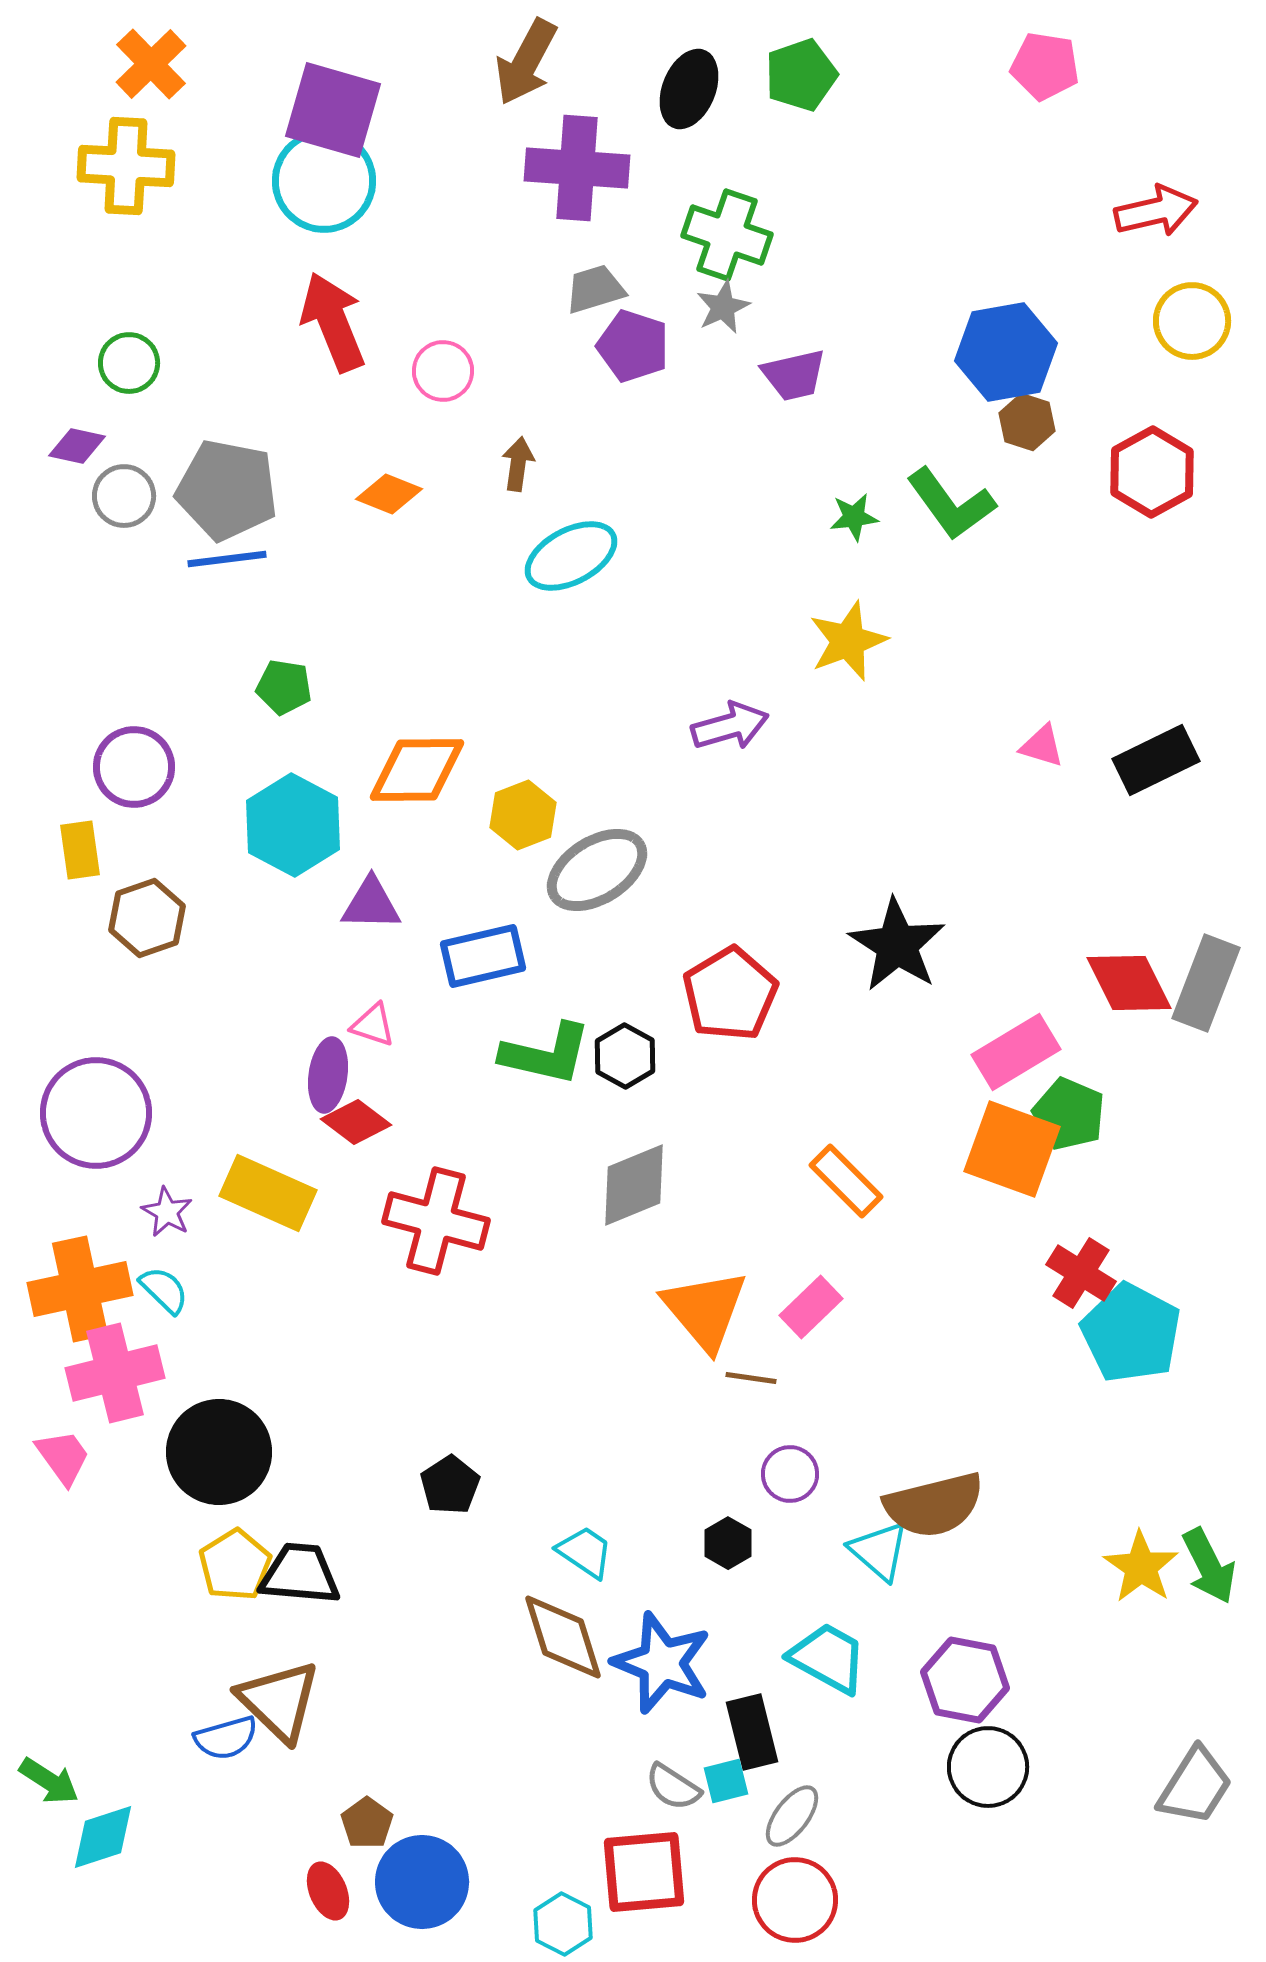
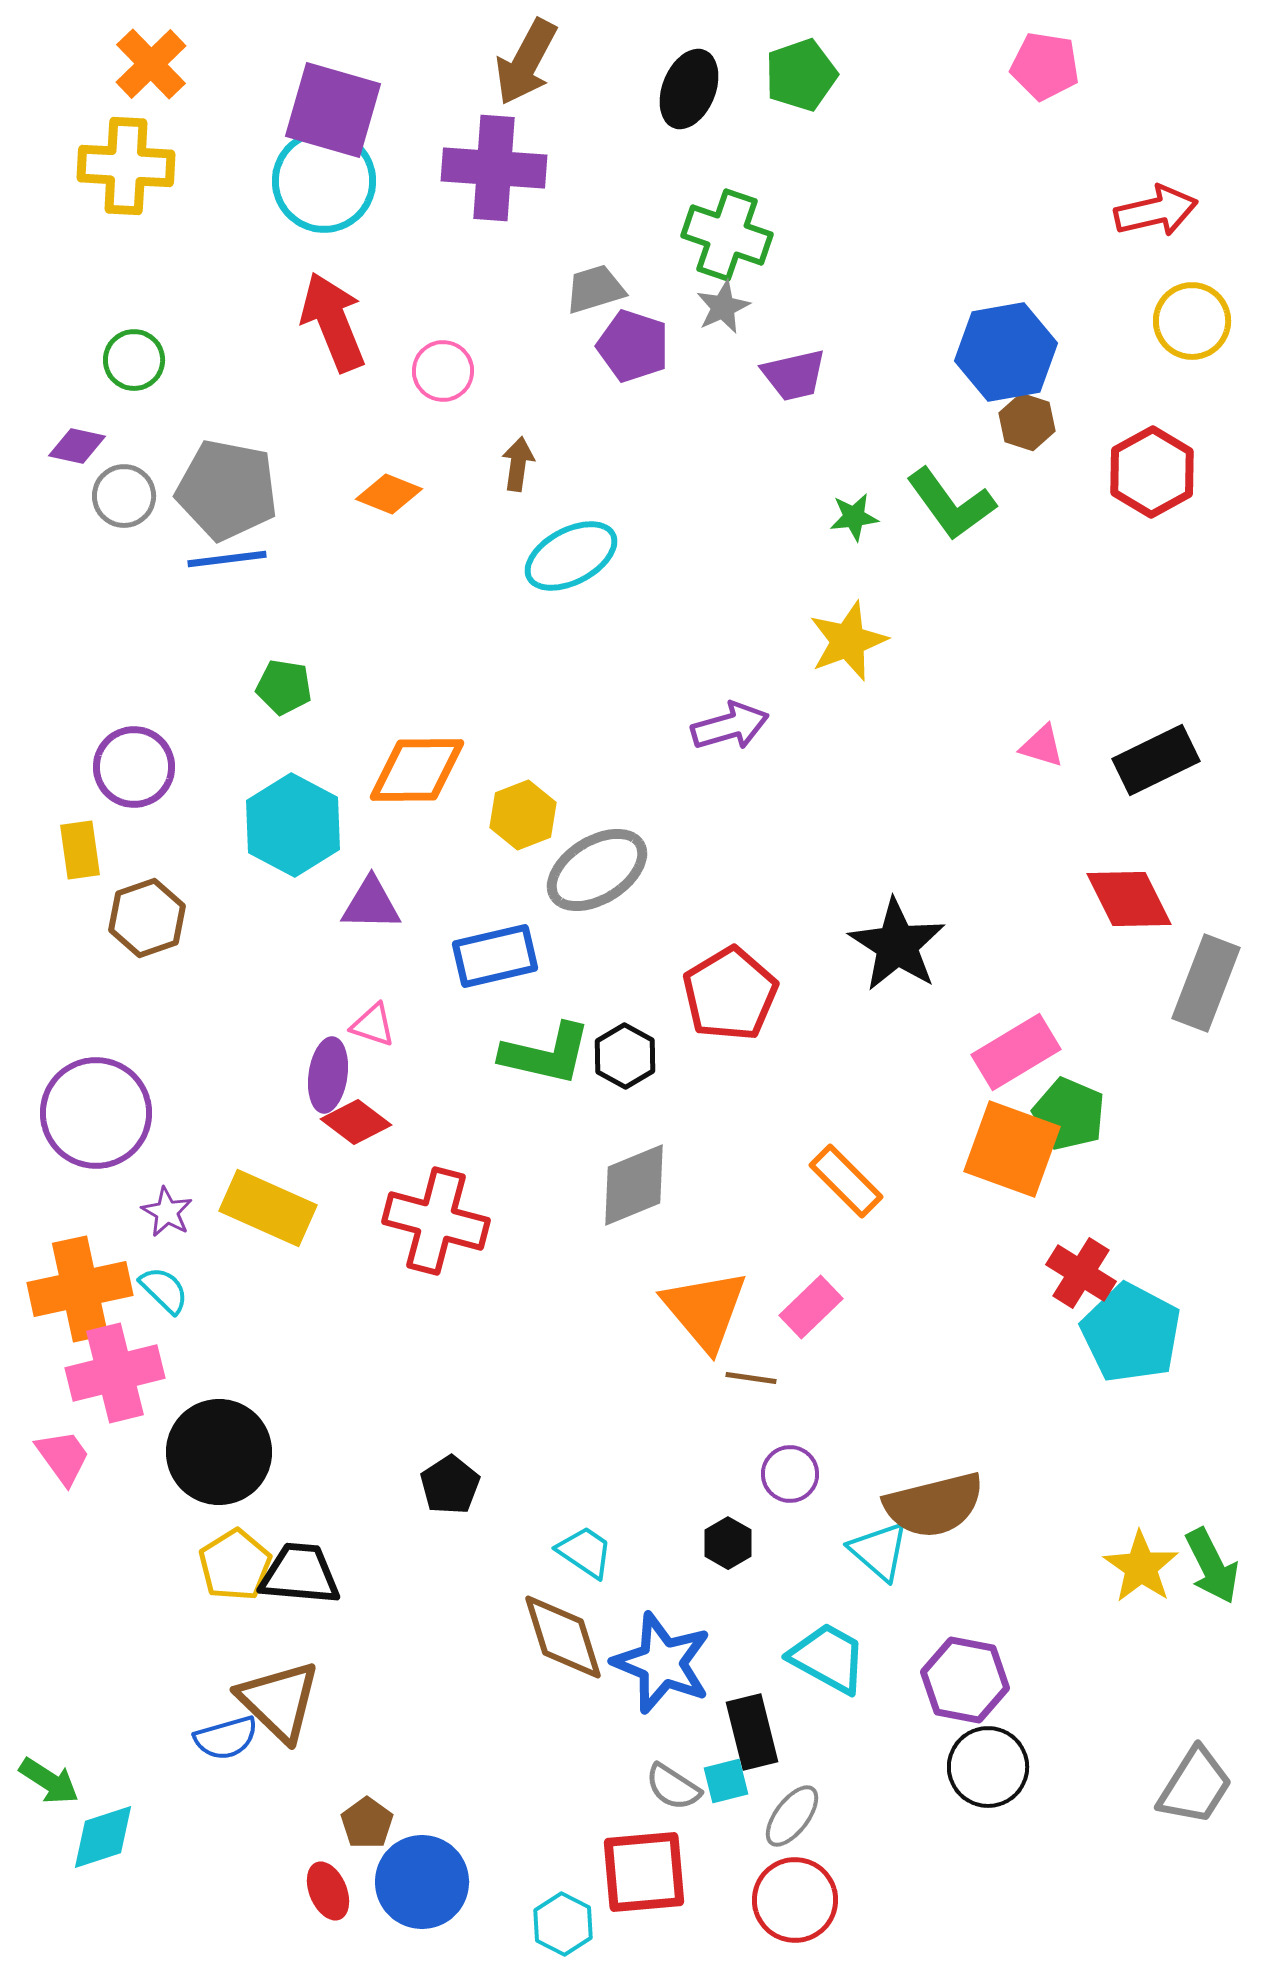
purple cross at (577, 168): moved 83 px left
green circle at (129, 363): moved 5 px right, 3 px up
blue rectangle at (483, 956): moved 12 px right
red diamond at (1129, 983): moved 84 px up
yellow rectangle at (268, 1193): moved 15 px down
green arrow at (1209, 1566): moved 3 px right
